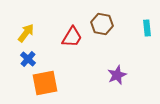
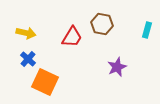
cyan rectangle: moved 2 px down; rotated 21 degrees clockwise
yellow arrow: rotated 66 degrees clockwise
purple star: moved 8 px up
orange square: moved 1 px up; rotated 36 degrees clockwise
